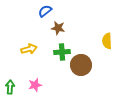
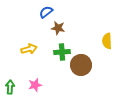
blue semicircle: moved 1 px right, 1 px down
